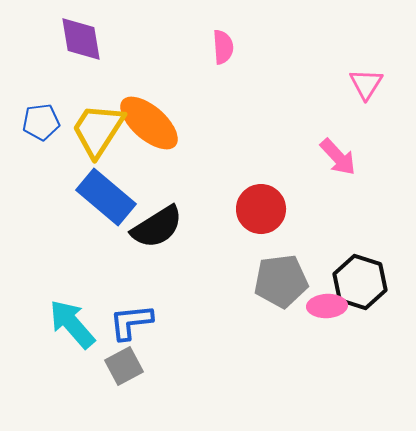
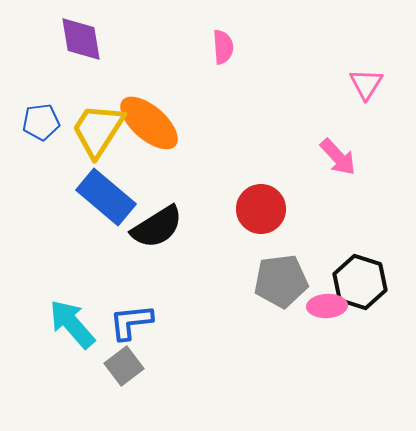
gray square: rotated 9 degrees counterclockwise
